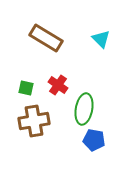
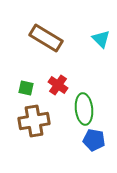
green ellipse: rotated 16 degrees counterclockwise
